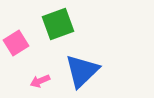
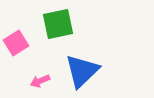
green square: rotated 8 degrees clockwise
